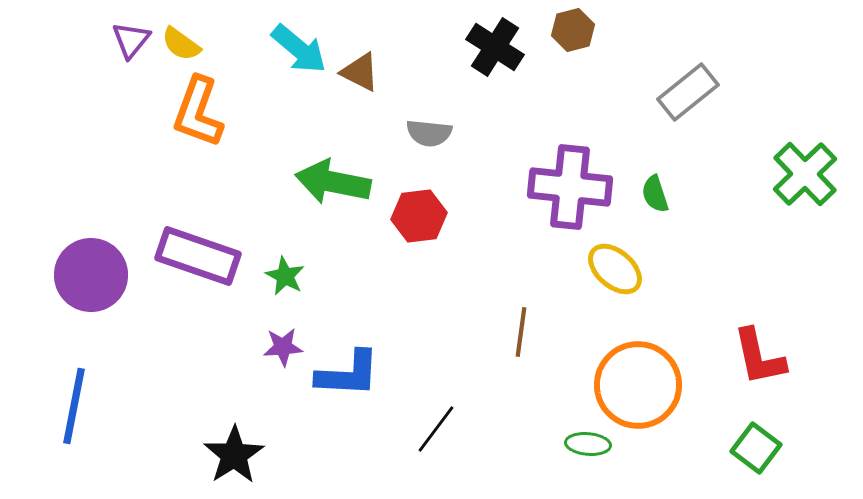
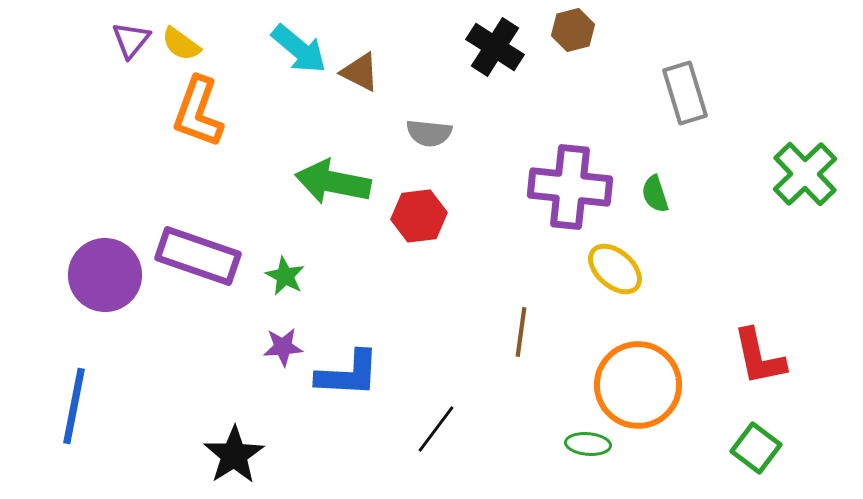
gray rectangle: moved 3 px left, 1 px down; rotated 68 degrees counterclockwise
purple circle: moved 14 px right
